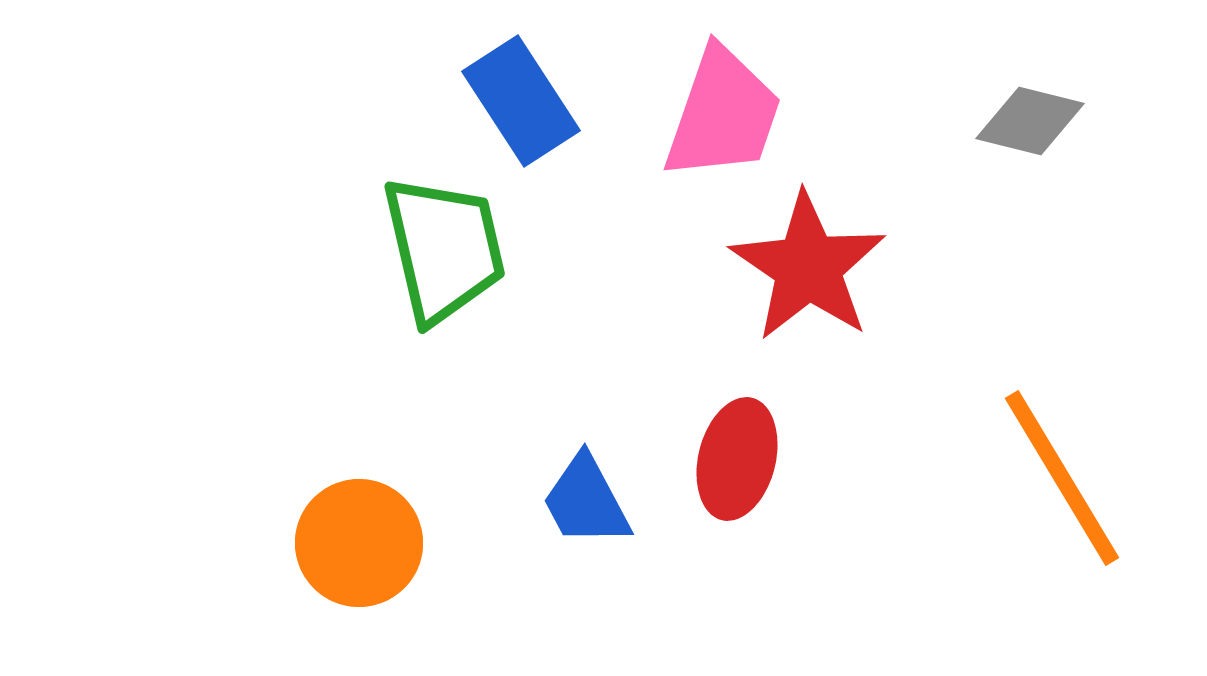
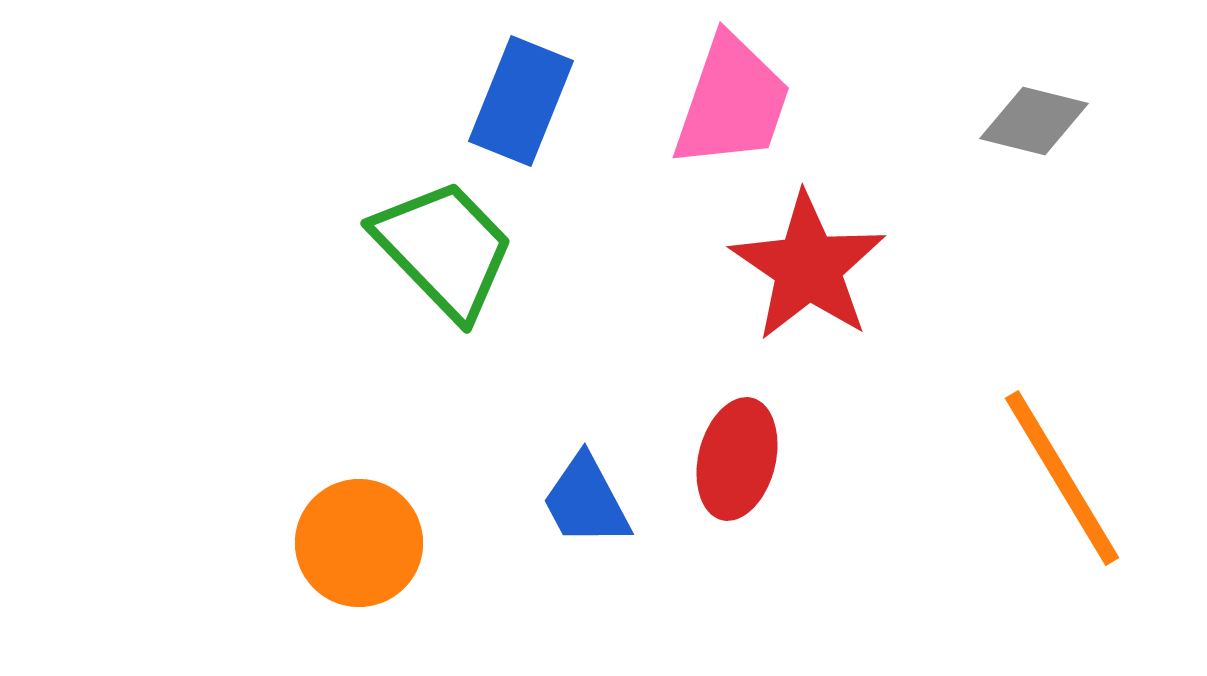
blue rectangle: rotated 55 degrees clockwise
pink trapezoid: moved 9 px right, 12 px up
gray diamond: moved 4 px right
green trapezoid: rotated 31 degrees counterclockwise
